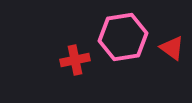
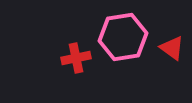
red cross: moved 1 px right, 2 px up
